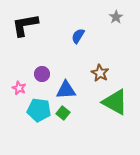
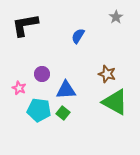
brown star: moved 7 px right, 1 px down; rotated 12 degrees counterclockwise
